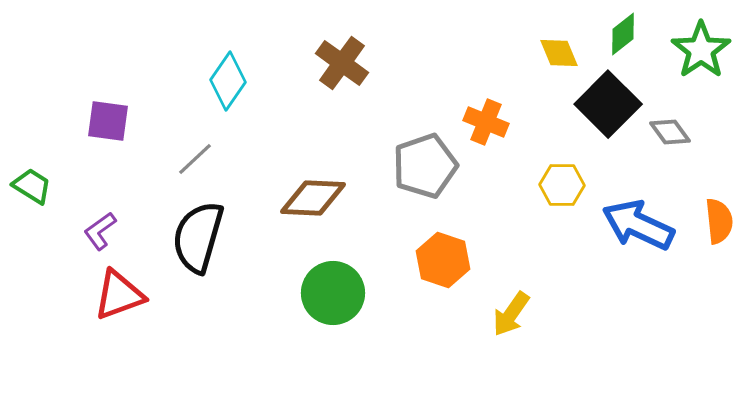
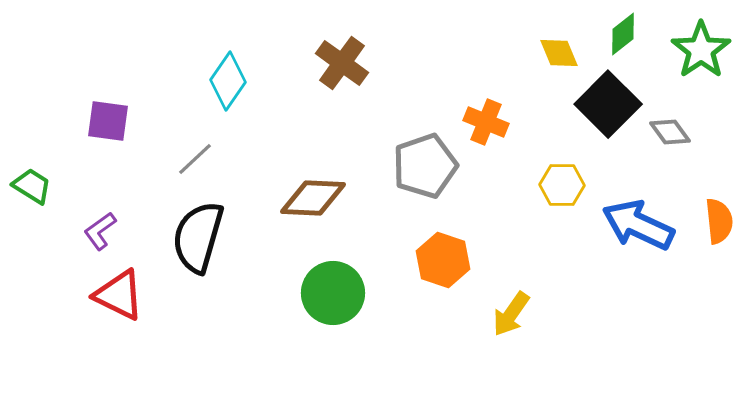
red triangle: rotated 46 degrees clockwise
